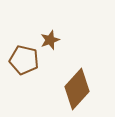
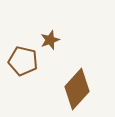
brown pentagon: moved 1 px left, 1 px down
